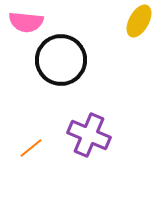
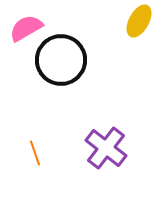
pink semicircle: moved 6 px down; rotated 144 degrees clockwise
purple cross: moved 17 px right, 13 px down; rotated 15 degrees clockwise
orange line: moved 4 px right, 5 px down; rotated 70 degrees counterclockwise
